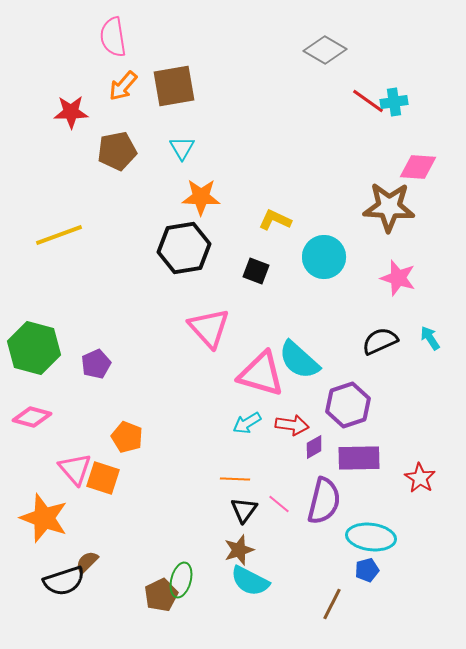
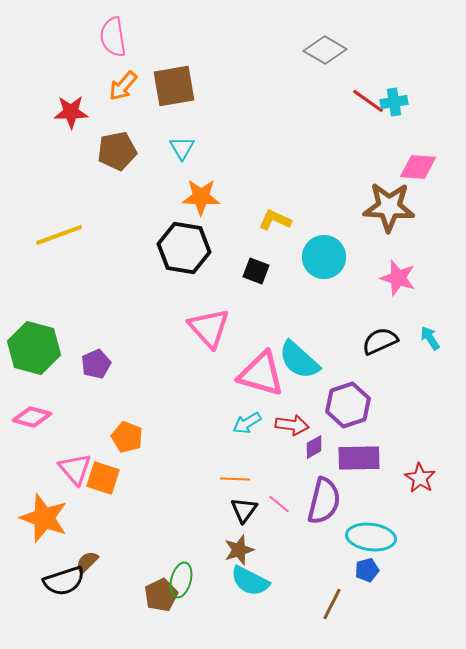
black hexagon at (184, 248): rotated 18 degrees clockwise
